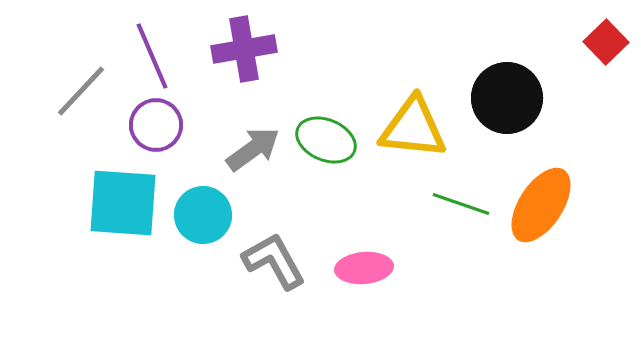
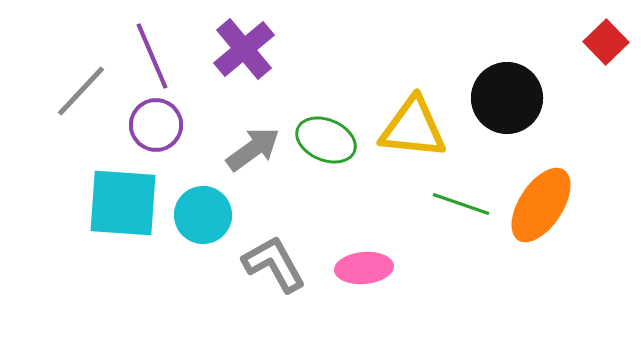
purple cross: rotated 30 degrees counterclockwise
gray L-shape: moved 3 px down
